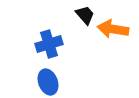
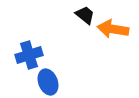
black trapezoid: rotated 10 degrees counterclockwise
blue cross: moved 20 px left, 11 px down
